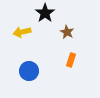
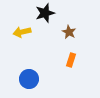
black star: rotated 18 degrees clockwise
brown star: moved 2 px right
blue circle: moved 8 px down
